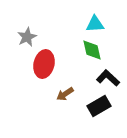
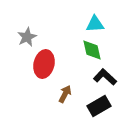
black L-shape: moved 3 px left, 1 px up
brown arrow: rotated 150 degrees clockwise
